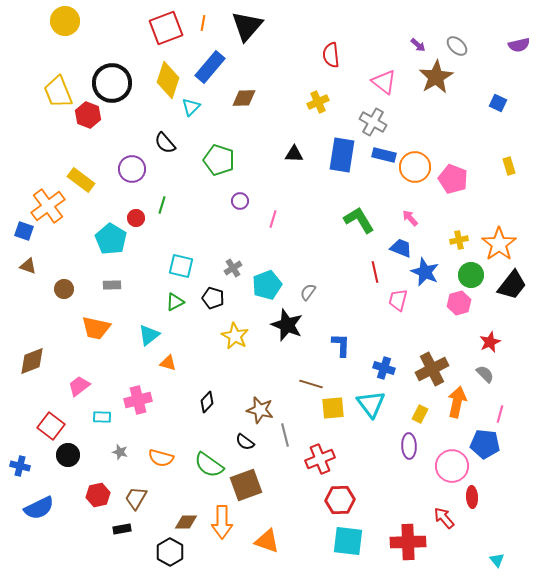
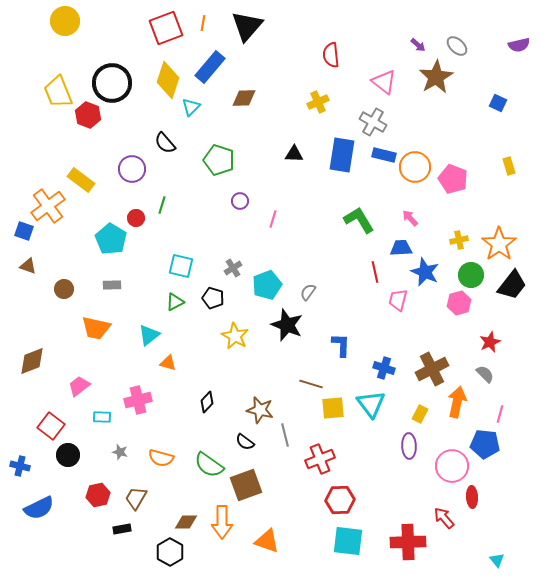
blue trapezoid at (401, 248): rotated 25 degrees counterclockwise
